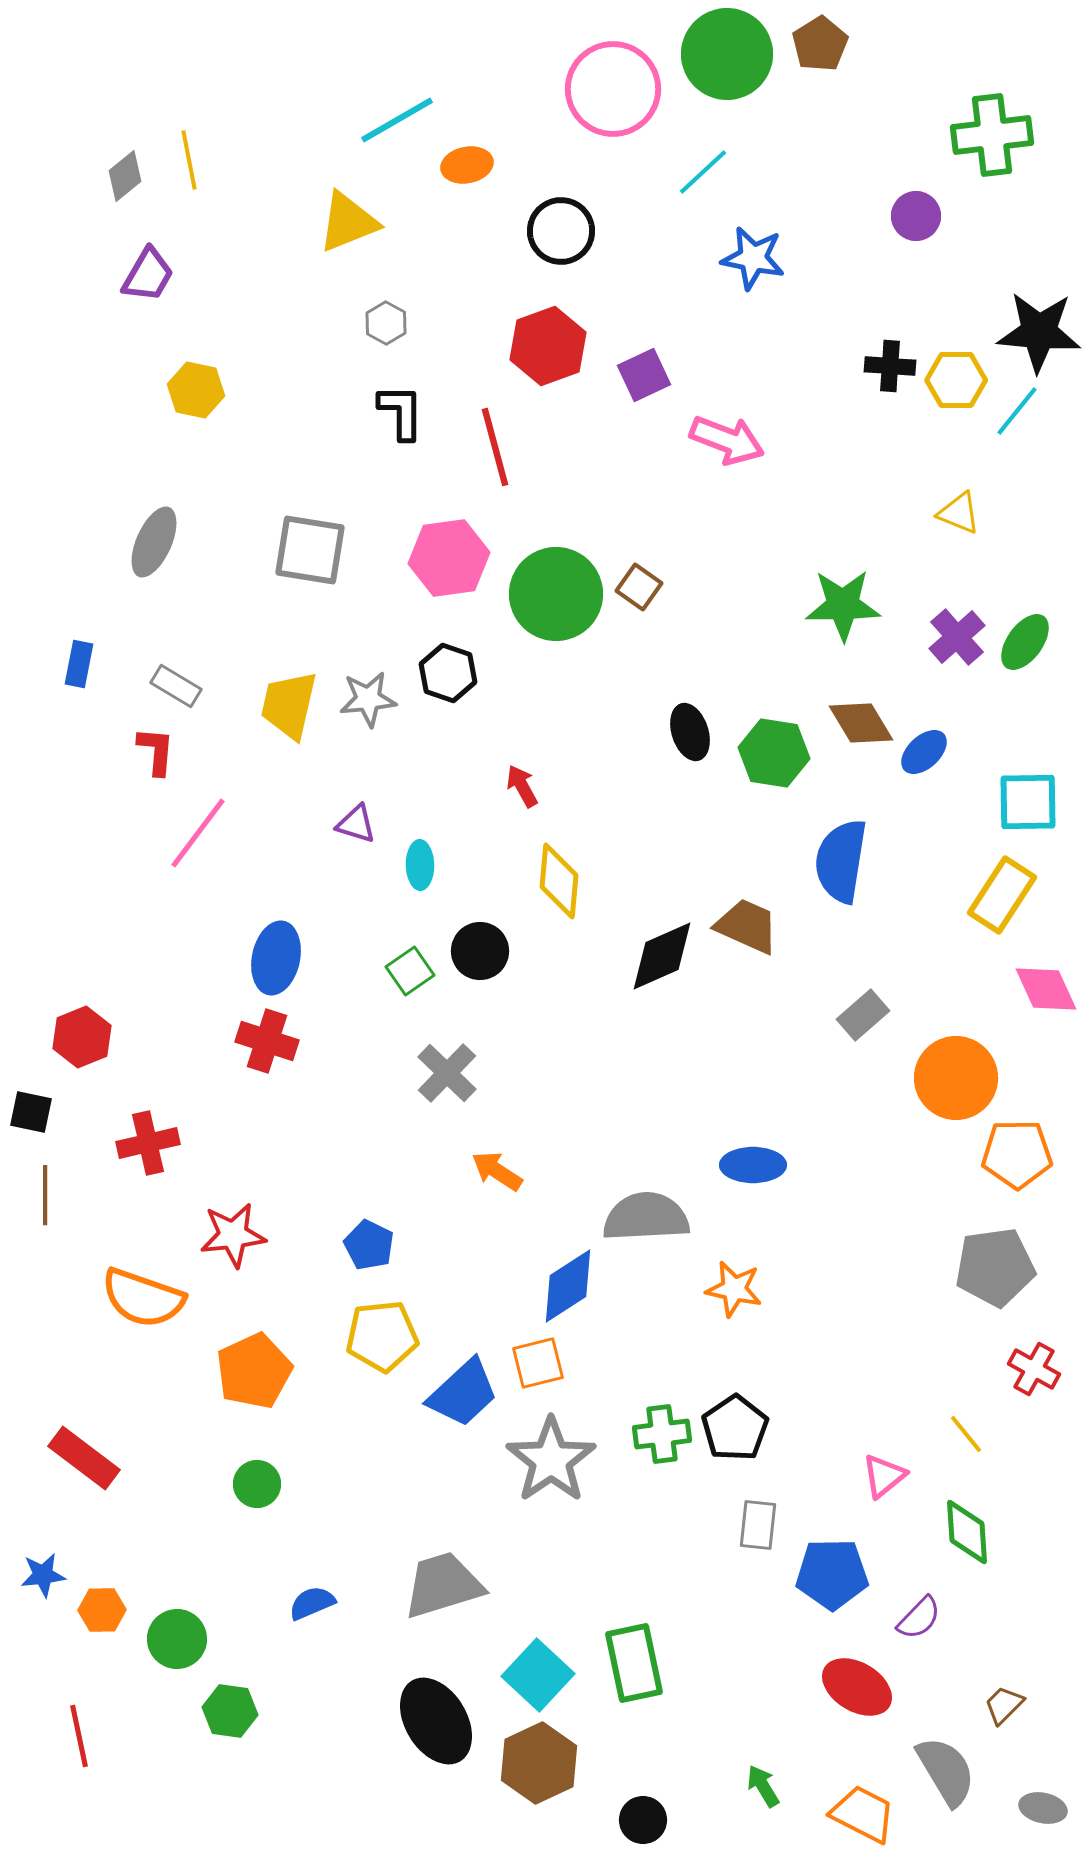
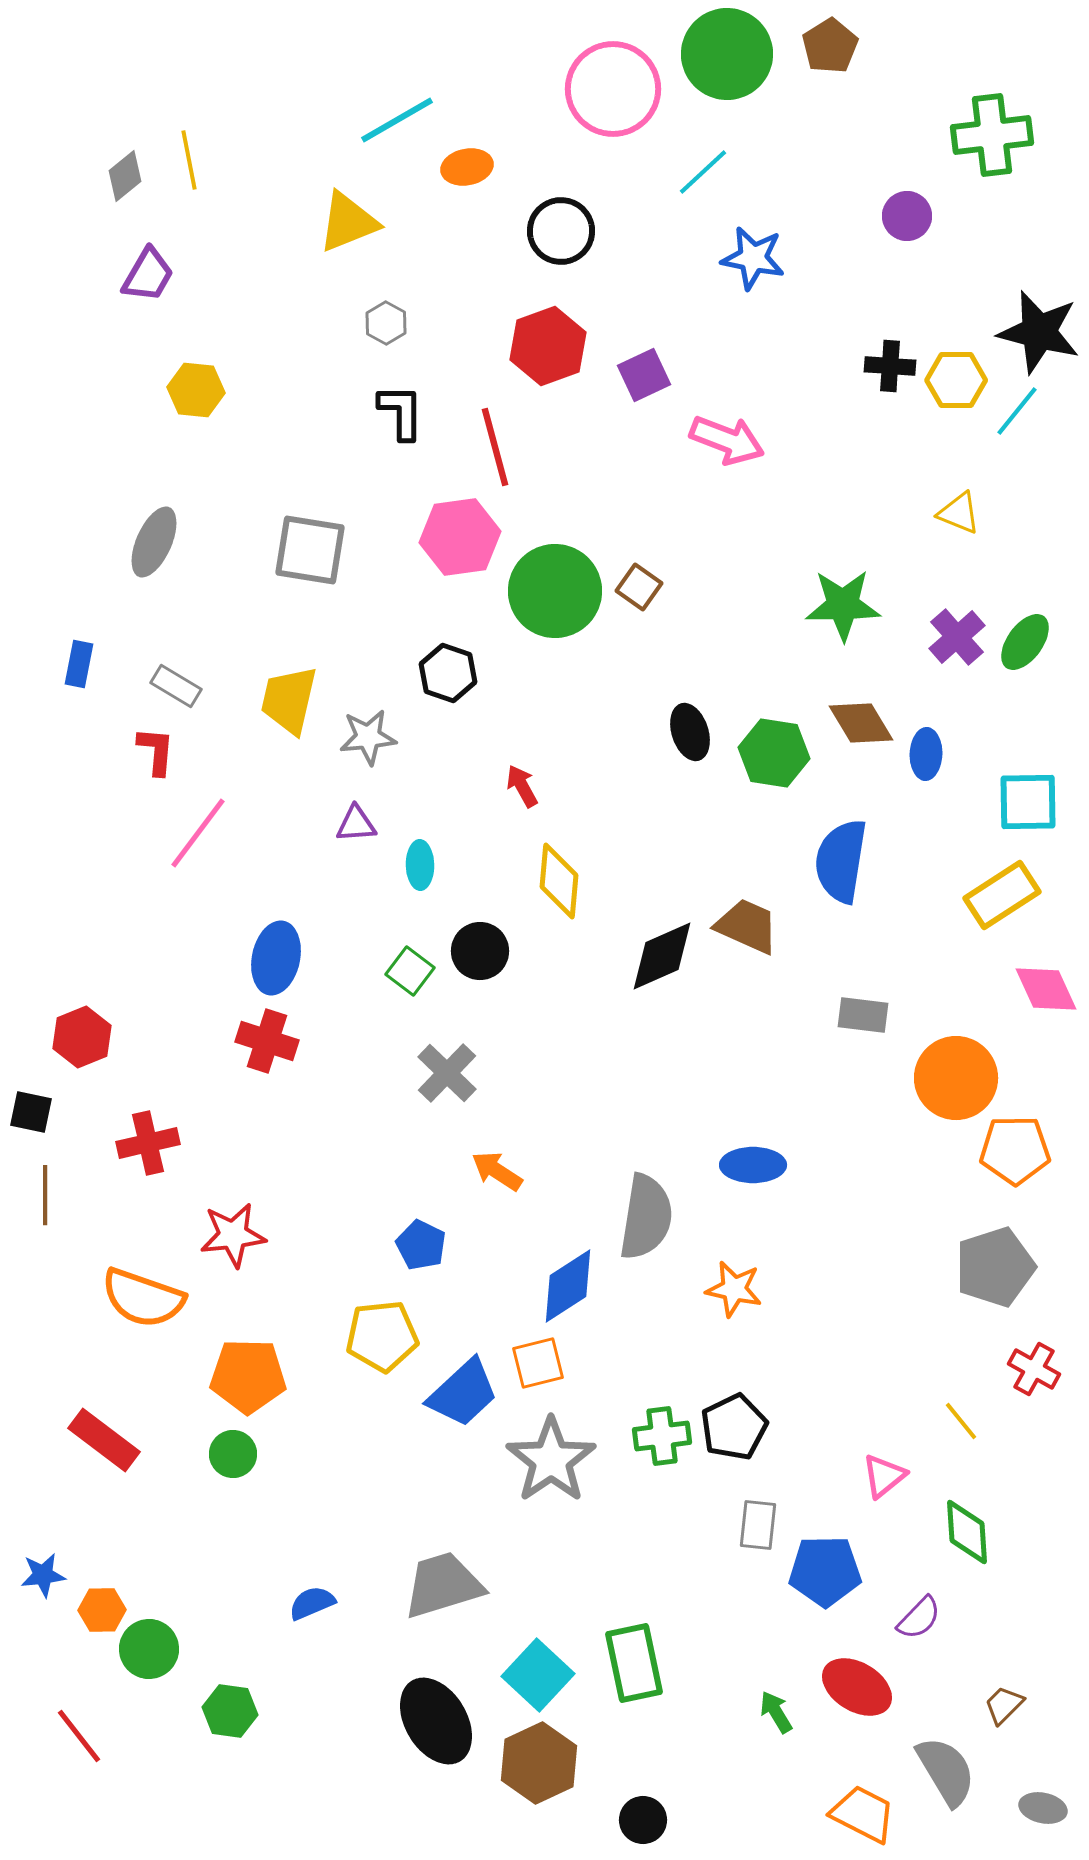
brown pentagon at (820, 44): moved 10 px right, 2 px down
orange ellipse at (467, 165): moved 2 px down
purple circle at (916, 216): moved 9 px left
black star at (1039, 332): rotated 10 degrees clockwise
yellow hexagon at (196, 390): rotated 6 degrees counterclockwise
pink hexagon at (449, 558): moved 11 px right, 21 px up
green circle at (556, 594): moved 1 px left, 3 px up
gray star at (368, 699): moved 38 px down
yellow trapezoid at (289, 705): moved 5 px up
blue ellipse at (924, 752): moved 2 px right, 2 px down; rotated 45 degrees counterclockwise
purple triangle at (356, 824): rotated 21 degrees counterclockwise
yellow rectangle at (1002, 895): rotated 24 degrees clockwise
green square at (410, 971): rotated 18 degrees counterclockwise
gray rectangle at (863, 1015): rotated 48 degrees clockwise
orange pentagon at (1017, 1154): moved 2 px left, 4 px up
gray semicircle at (646, 1217): rotated 102 degrees clockwise
blue pentagon at (369, 1245): moved 52 px right
gray pentagon at (995, 1267): rotated 10 degrees counterclockwise
orange pentagon at (254, 1371): moved 6 px left, 5 px down; rotated 26 degrees clockwise
black pentagon at (735, 1428): moved 1 px left, 1 px up; rotated 8 degrees clockwise
green cross at (662, 1434): moved 2 px down
yellow line at (966, 1434): moved 5 px left, 13 px up
red rectangle at (84, 1458): moved 20 px right, 18 px up
green circle at (257, 1484): moved 24 px left, 30 px up
blue pentagon at (832, 1574): moved 7 px left, 3 px up
green circle at (177, 1639): moved 28 px left, 10 px down
red line at (79, 1736): rotated 26 degrees counterclockwise
green arrow at (763, 1786): moved 13 px right, 74 px up
